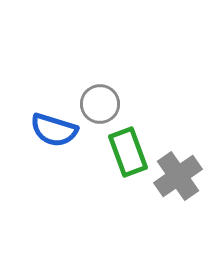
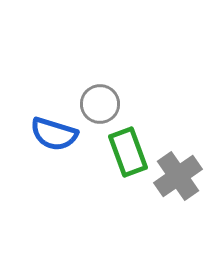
blue semicircle: moved 4 px down
